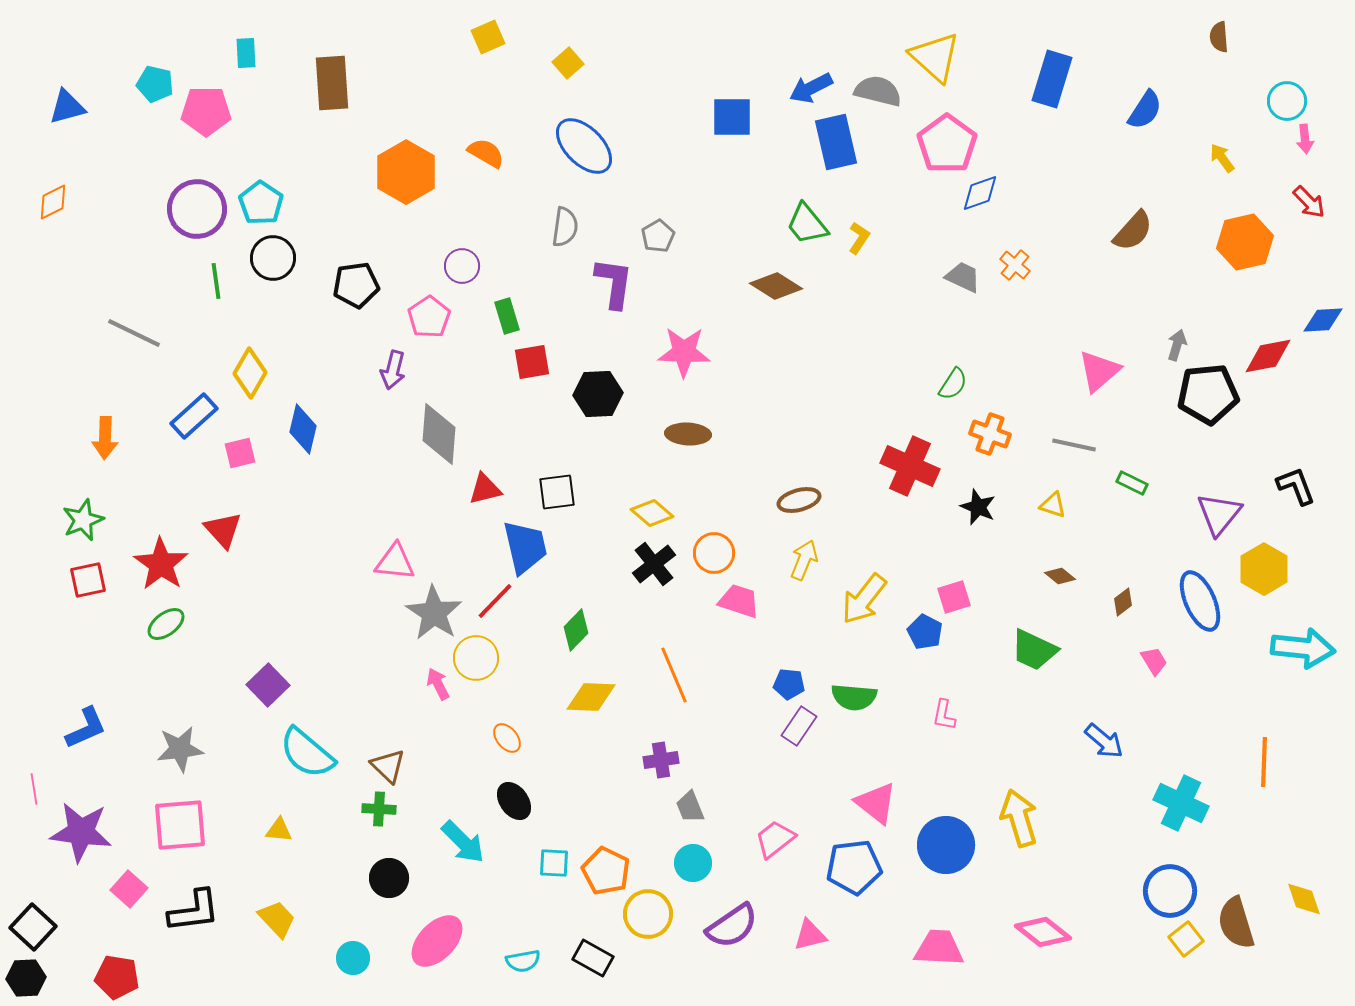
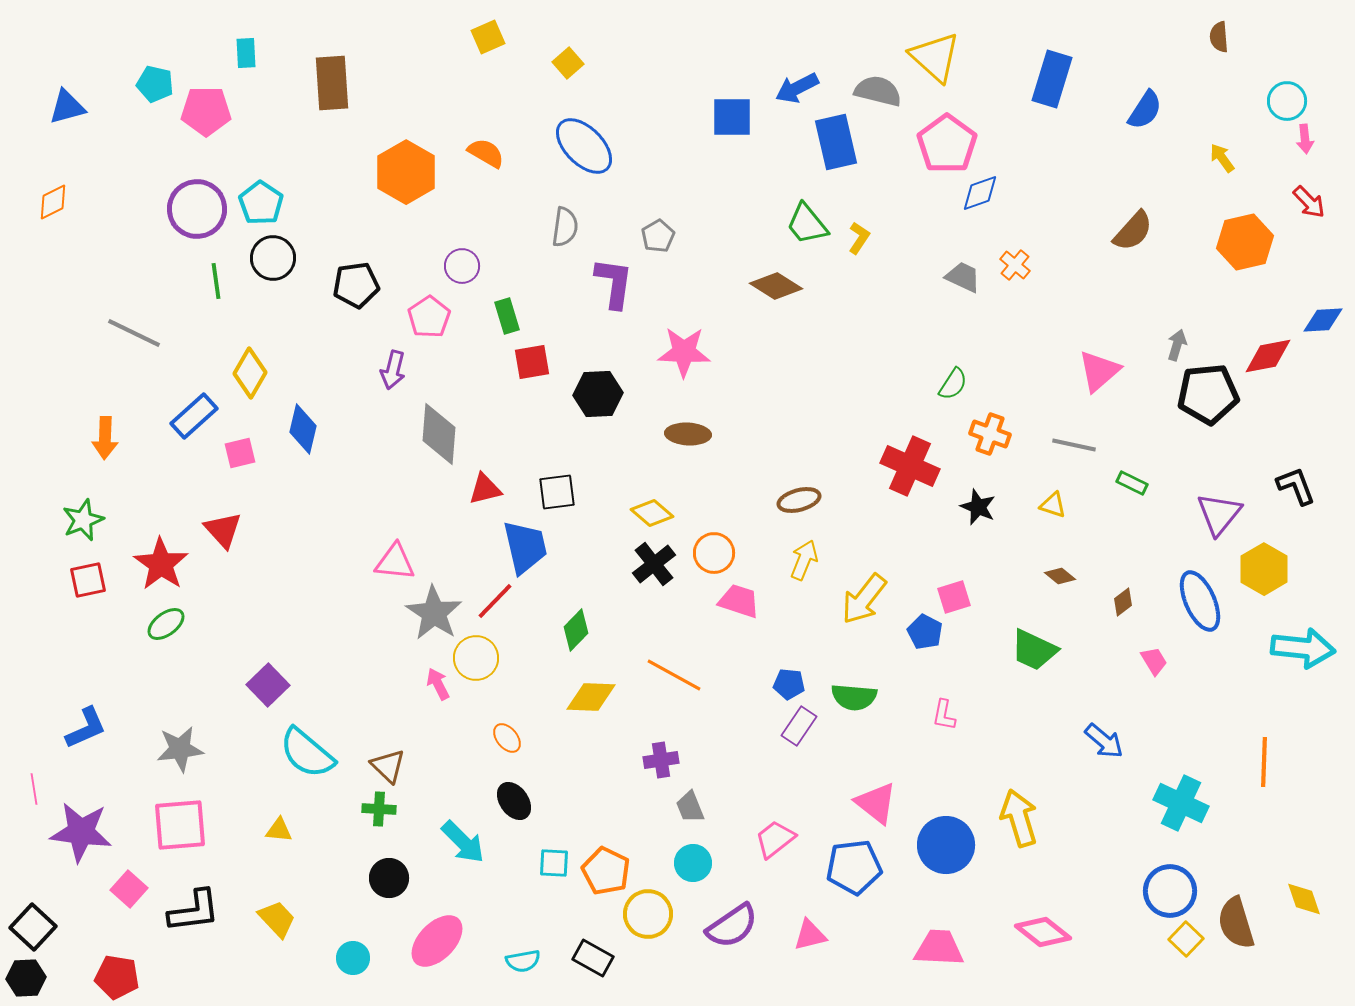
blue arrow at (811, 88): moved 14 px left
orange line at (674, 675): rotated 38 degrees counterclockwise
yellow square at (1186, 939): rotated 8 degrees counterclockwise
